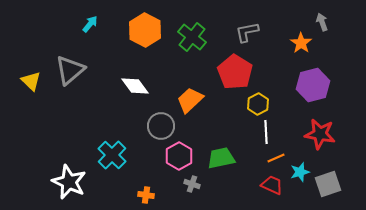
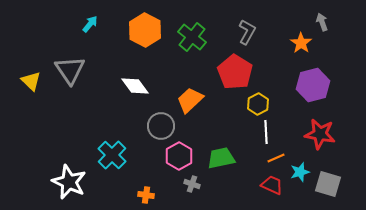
gray L-shape: rotated 130 degrees clockwise
gray triangle: rotated 24 degrees counterclockwise
gray square: rotated 36 degrees clockwise
